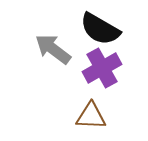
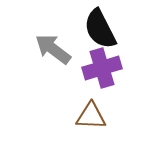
black semicircle: rotated 33 degrees clockwise
purple cross: rotated 12 degrees clockwise
